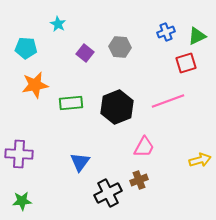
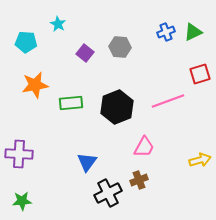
green triangle: moved 4 px left, 4 px up
cyan pentagon: moved 6 px up
red square: moved 14 px right, 11 px down
blue triangle: moved 7 px right
